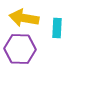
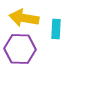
cyan rectangle: moved 1 px left, 1 px down
